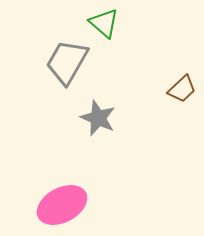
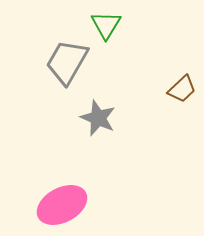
green triangle: moved 2 px right, 2 px down; rotated 20 degrees clockwise
